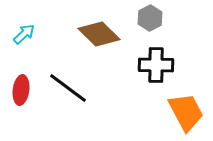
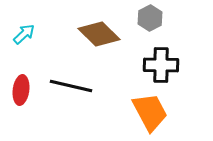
black cross: moved 5 px right
black line: moved 3 px right, 2 px up; rotated 24 degrees counterclockwise
orange trapezoid: moved 36 px left
